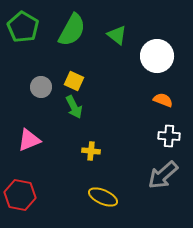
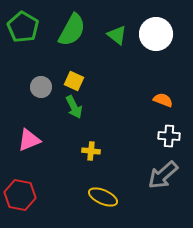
white circle: moved 1 px left, 22 px up
